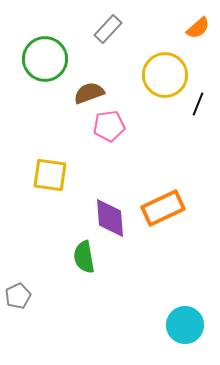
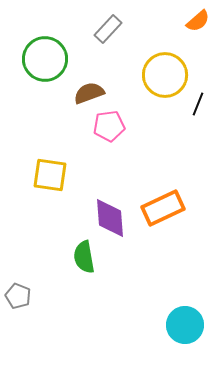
orange semicircle: moved 7 px up
gray pentagon: rotated 25 degrees counterclockwise
